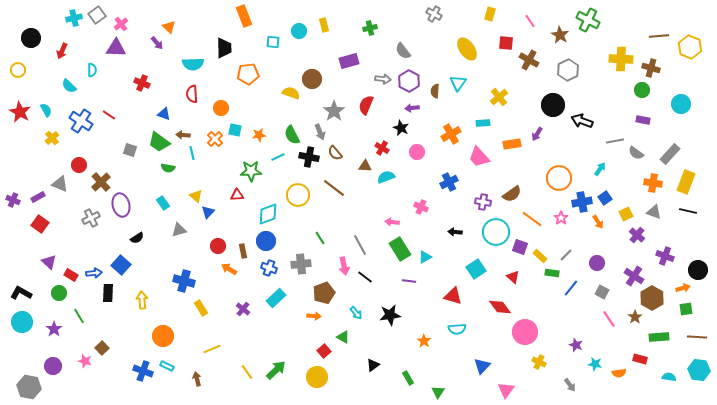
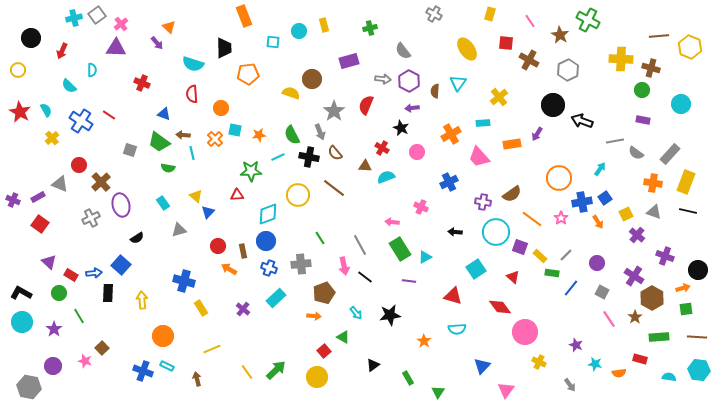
cyan semicircle at (193, 64): rotated 20 degrees clockwise
